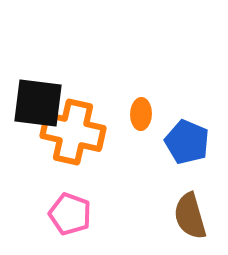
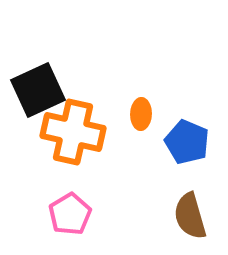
black square: moved 13 px up; rotated 32 degrees counterclockwise
pink pentagon: rotated 21 degrees clockwise
